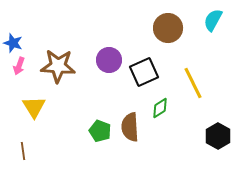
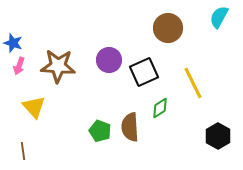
cyan semicircle: moved 6 px right, 3 px up
yellow triangle: rotated 10 degrees counterclockwise
